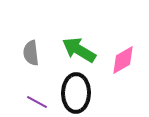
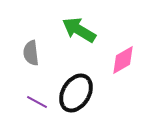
green arrow: moved 20 px up
black ellipse: rotated 30 degrees clockwise
